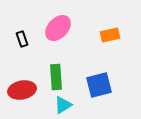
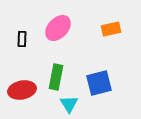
orange rectangle: moved 1 px right, 6 px up
black rectangle: rotated 21 degrees clockwise
green rectangle: rotated 15 degrees clockwise
blue square: moved 2 px up
cyan triangle: moved 6 px right, 1 px up; rotated 30 degrees counterclockwise
